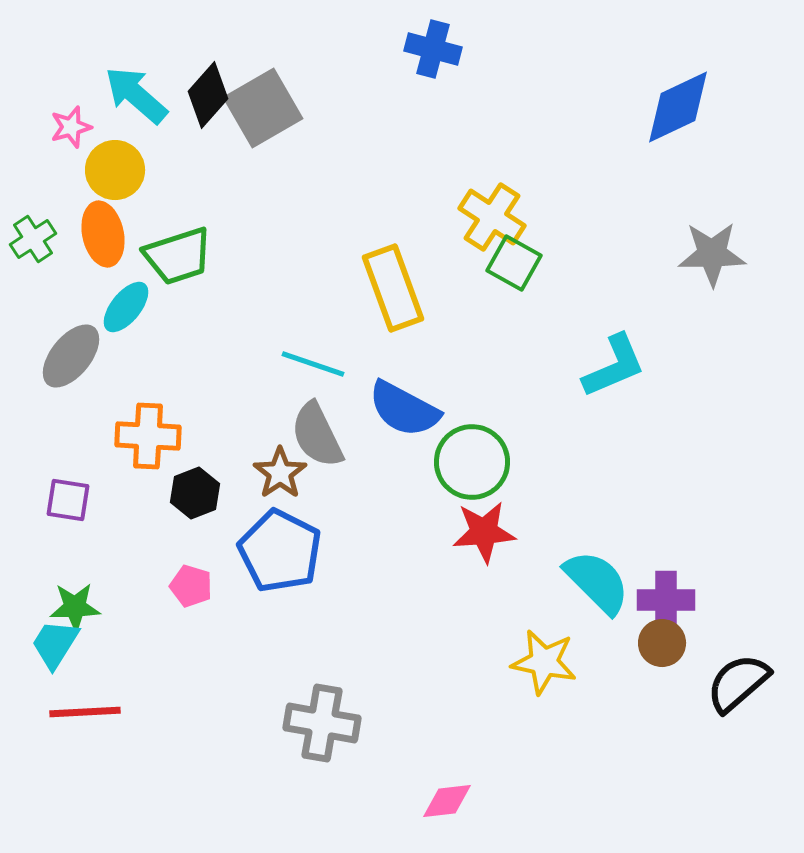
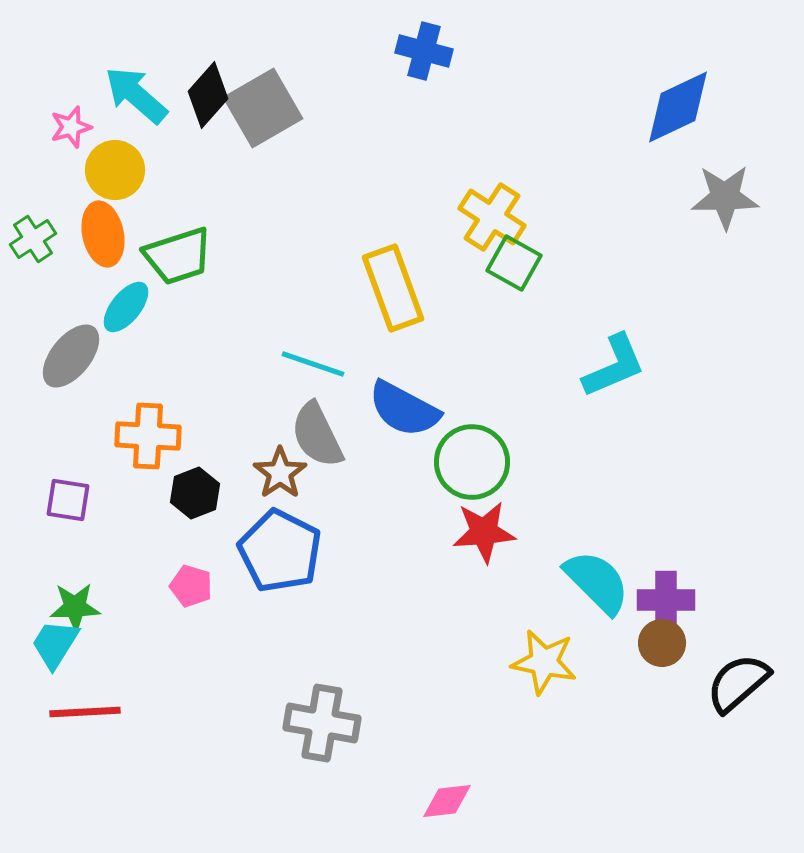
blue cross: moved 9 px left, 2 px down
gray star: moved 13 px right, 57 px up
